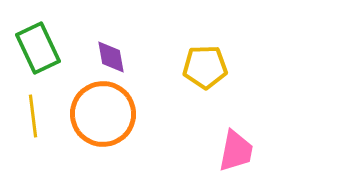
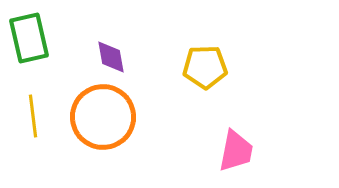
green rectangle: moved 9 px left, 10 px up; rotated 12 degrees clockwise
orange circle: moved 3 px down
